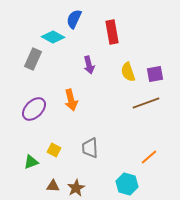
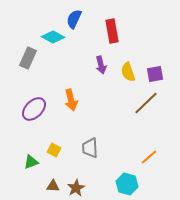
red rectangle: moved 1 px up
gray rectangle: moved 5 px left, 1 px up
purple arrow: moved 12 px right
brown line: rotated 24 degrees counterclockwise
